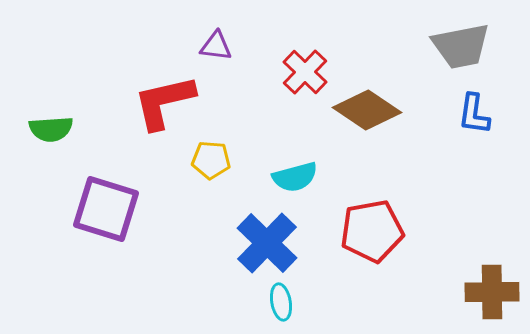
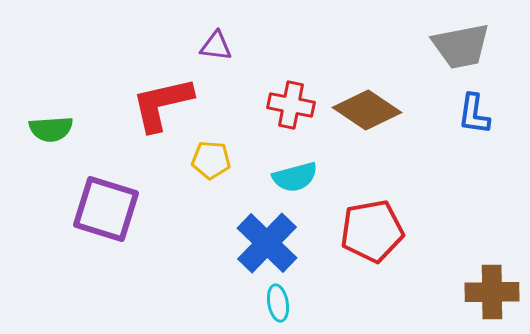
red cross: moved 14 px left, 33 px down; rotated 33 degrees counterclockwise
red L-shape: moved 2 px left, 2 px down
cyan ellipse: moved 3 px left, 1 px down
